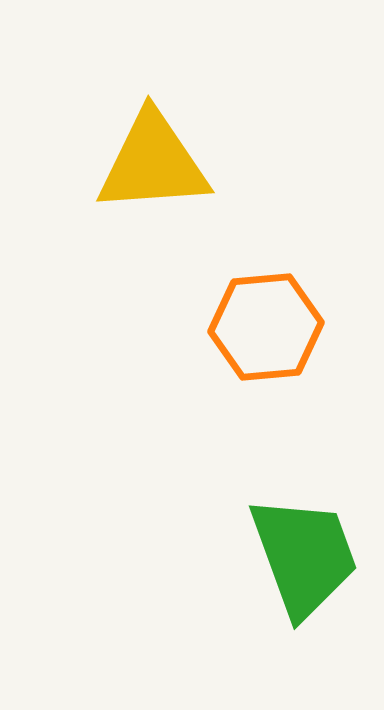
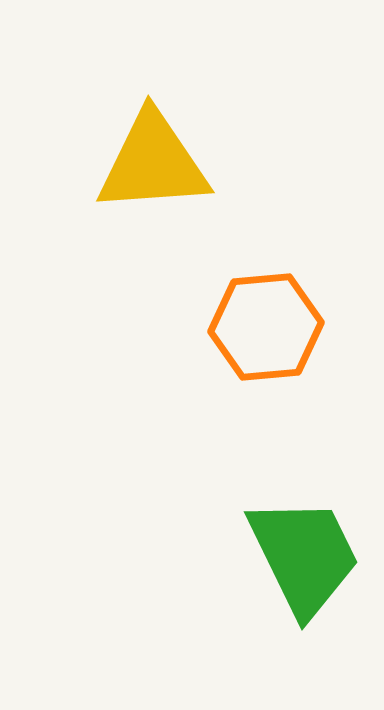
green trapezoid: rotated 6 degrees counterclockwise
